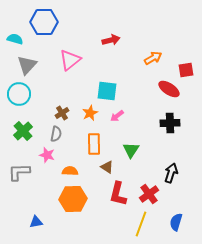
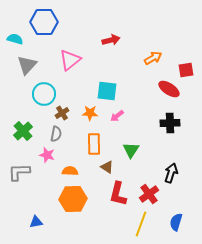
cyan circle: moved 25 px right
orange star: rotated 28 degrees clockwise
